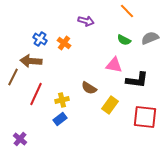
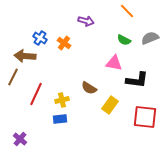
blue cross: moved 1 px up
brown arrow: moved 6 px left, 5 px up
pink triangle: moved 2 px up
blue rectangle: rotated 32 degrees clockwise
